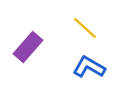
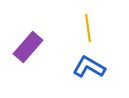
yellow line: moved 3 px right; rotated 40 degrees clockwise
